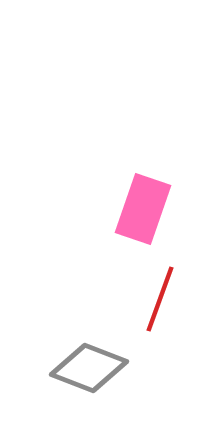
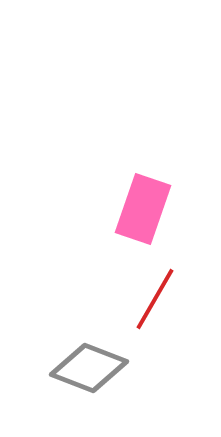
red line: moved 5 px left; rotated 10 degrees clockwise
